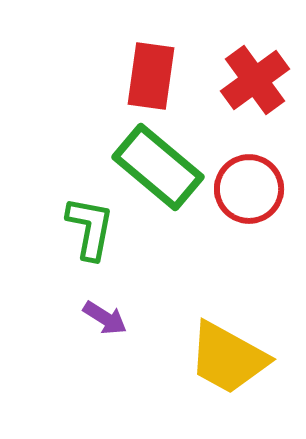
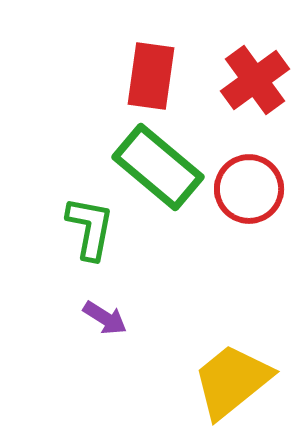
yellow trapezoid: moved 4 px right, 23 px down; rotated 112 degrees clockwise
